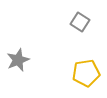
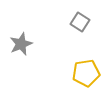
gray star: moved 3 px right, 16 px up
